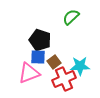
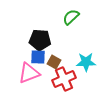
black pentagon: rotated 15 degrees counterclockwise
brown square: rotated 24 degrees counterclockwise
cyan star: moved 6 px right, 4 px up
